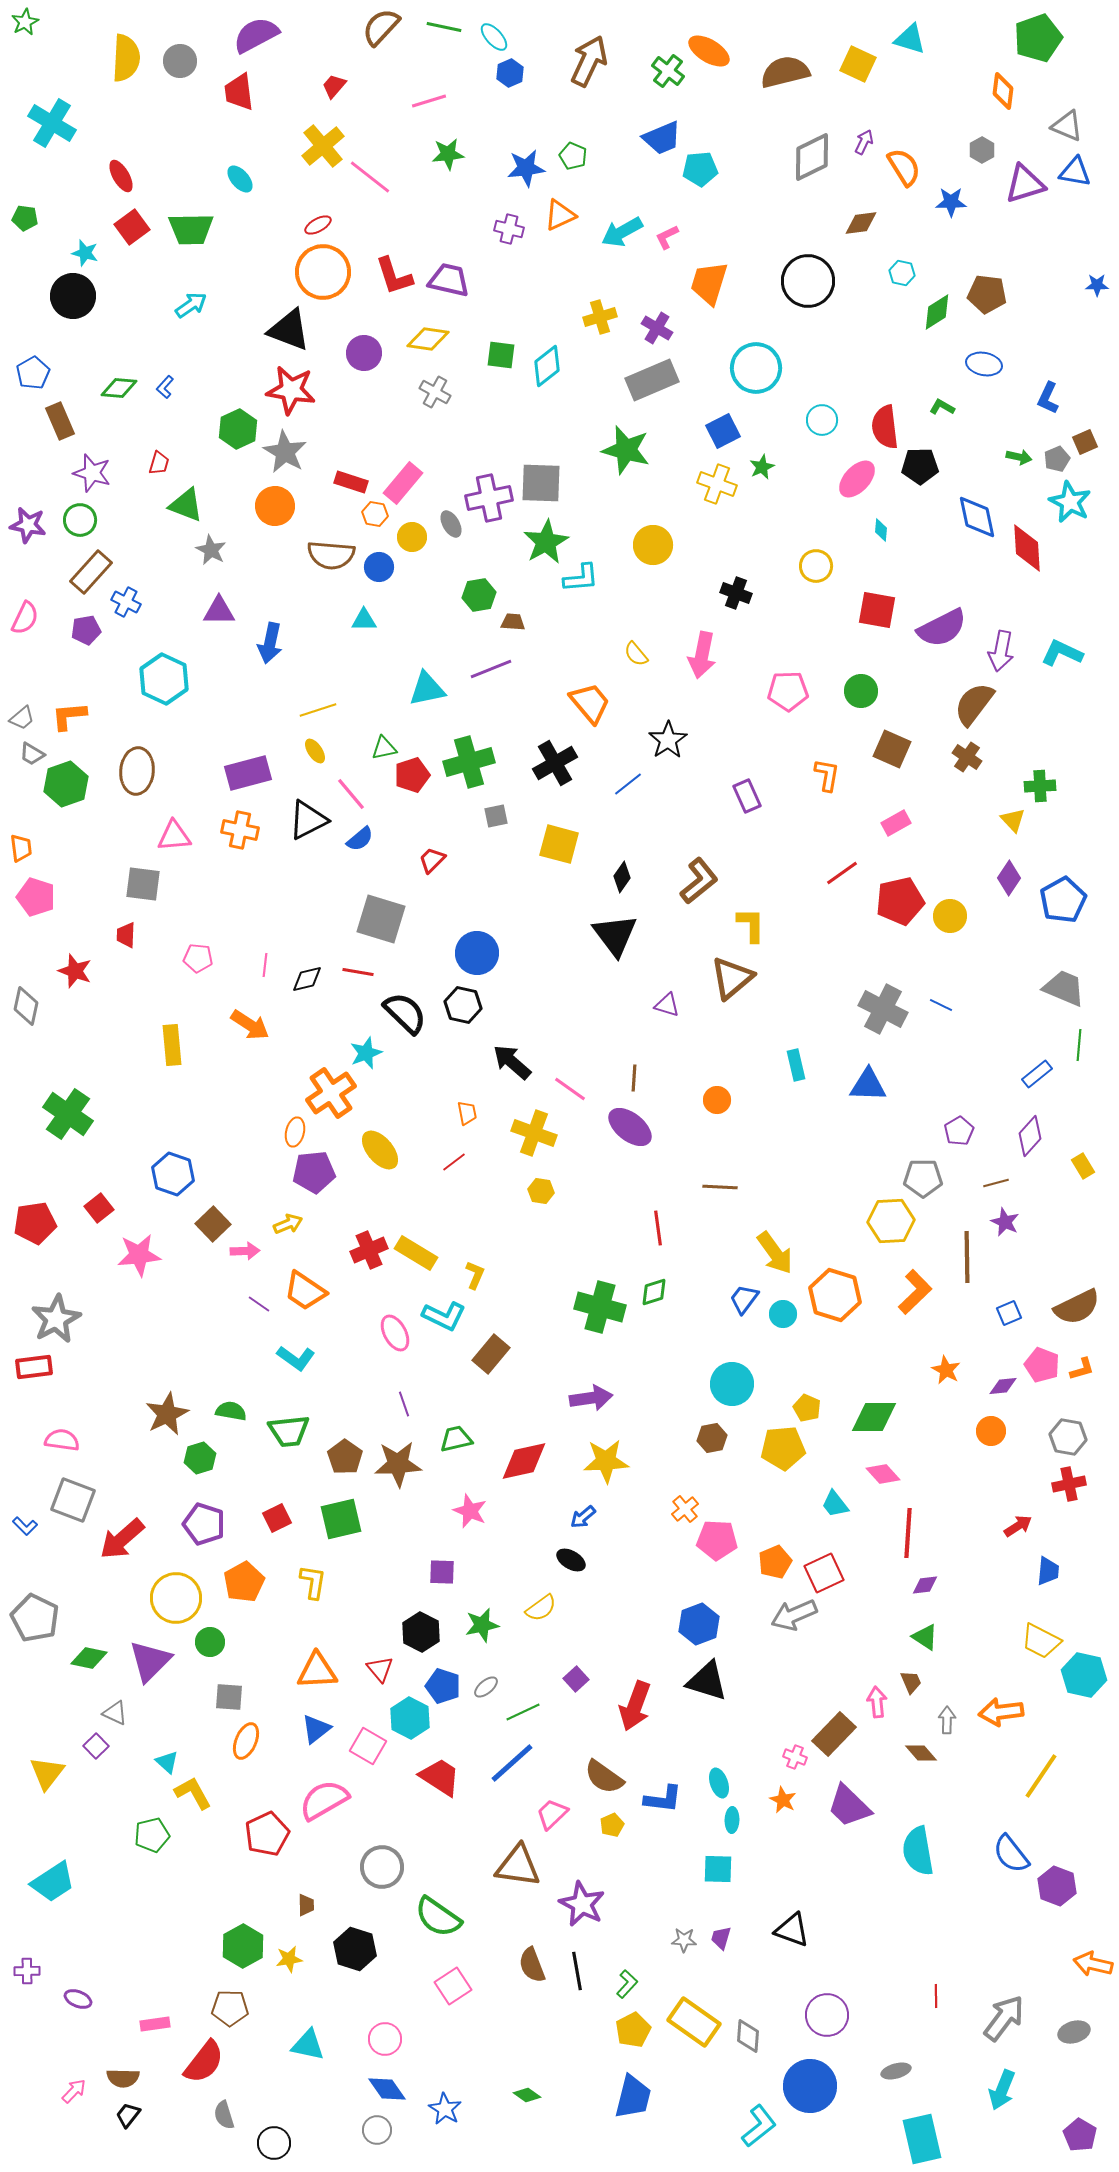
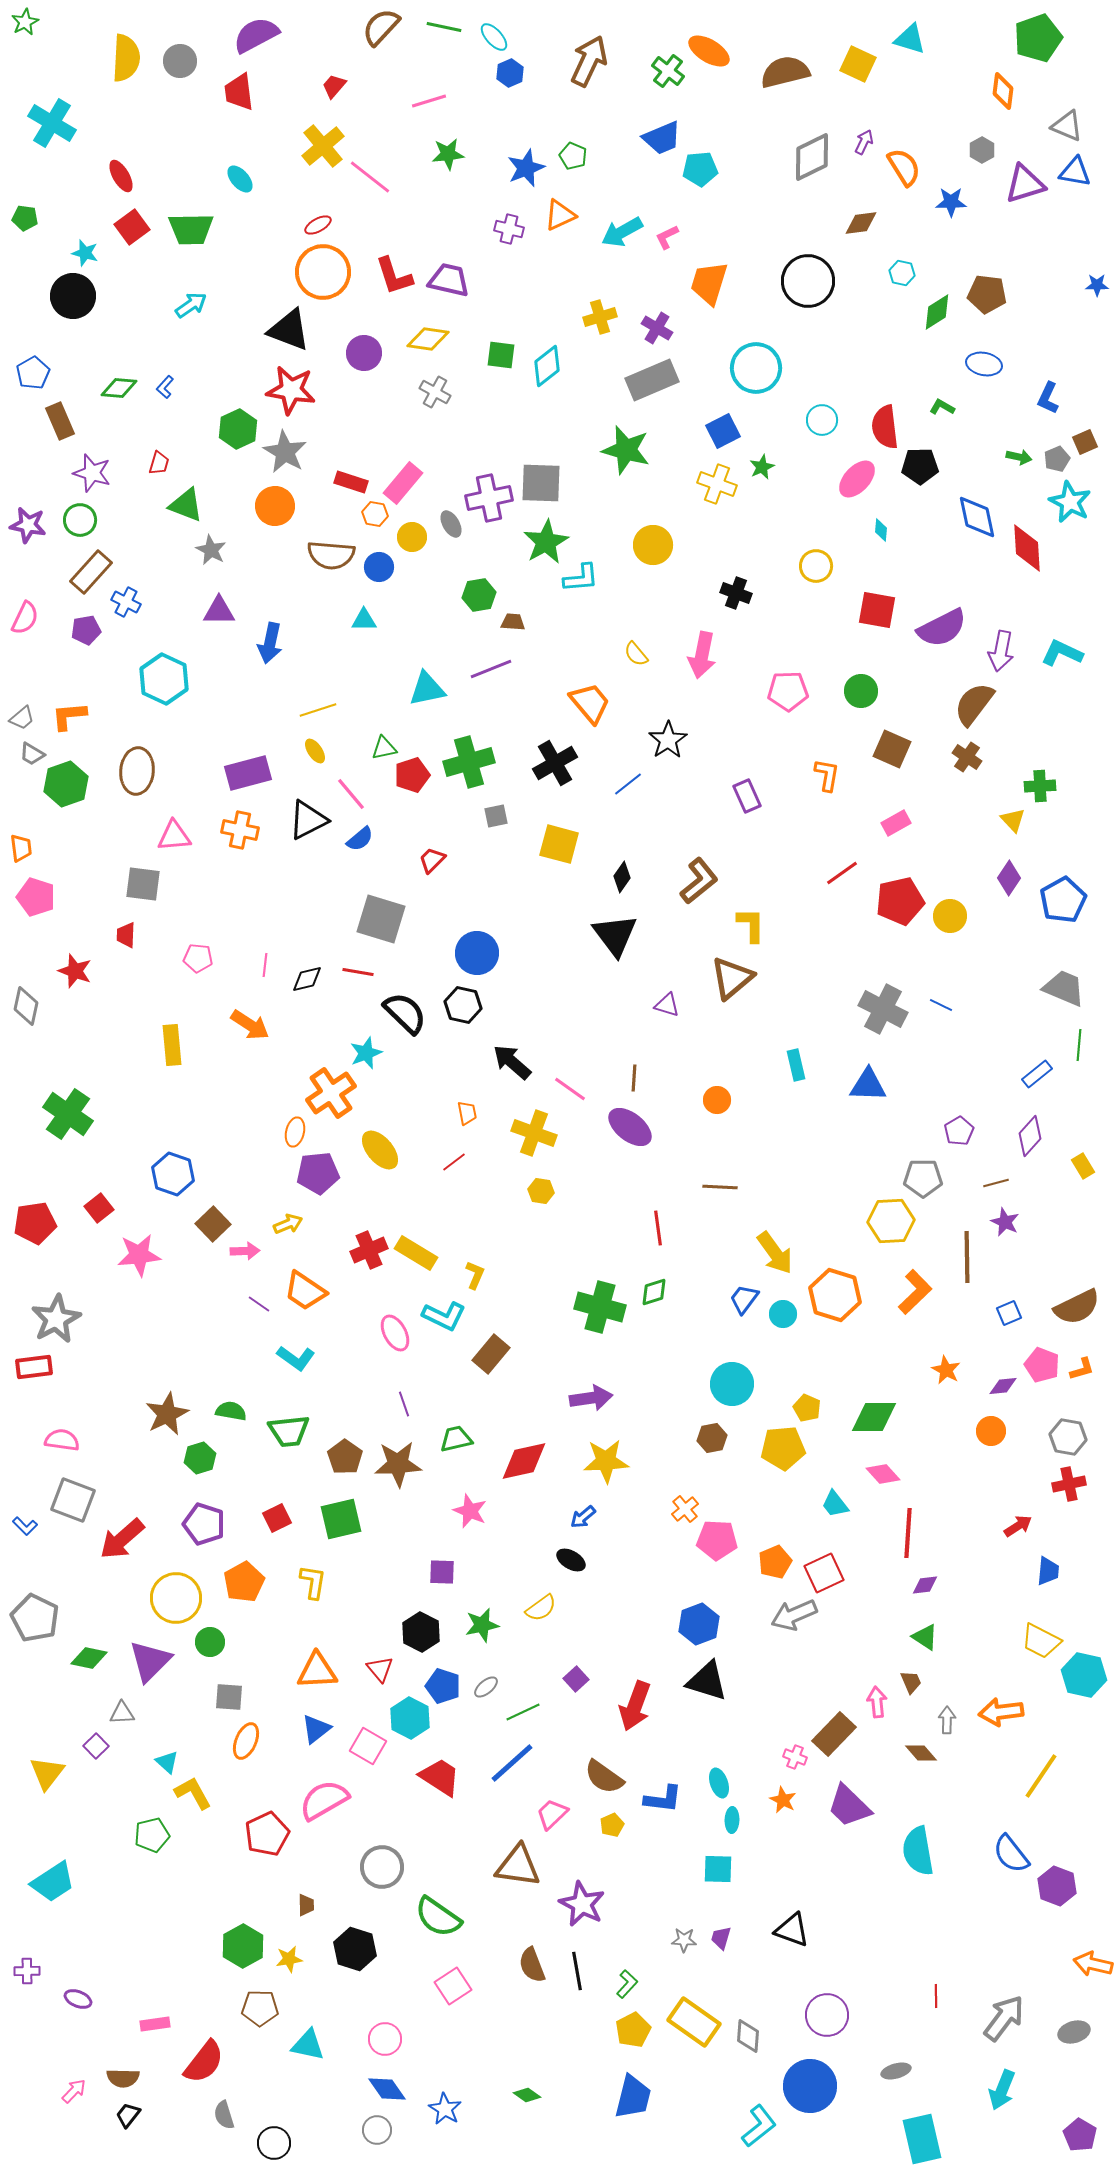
blue star at (526, 168): rotated 15 degrees counterclockwise
purple pentagon at (314, 1172): moved 4 px right, 1 px down
gray triangle at (115, 1713): moved 7 px right; rotated 28 degrees counterclockwise
brown pentagon at (230, 2008): moved 30 px right
